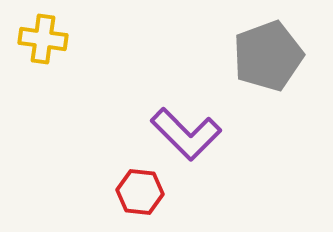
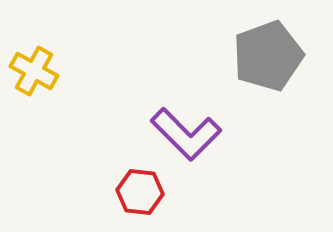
yellow cross: moved 9 px left, 32 px down; rotated 21 degrees clockwise
